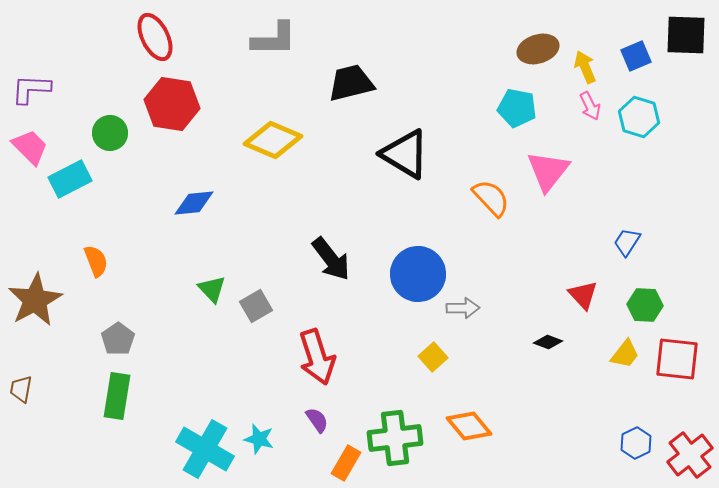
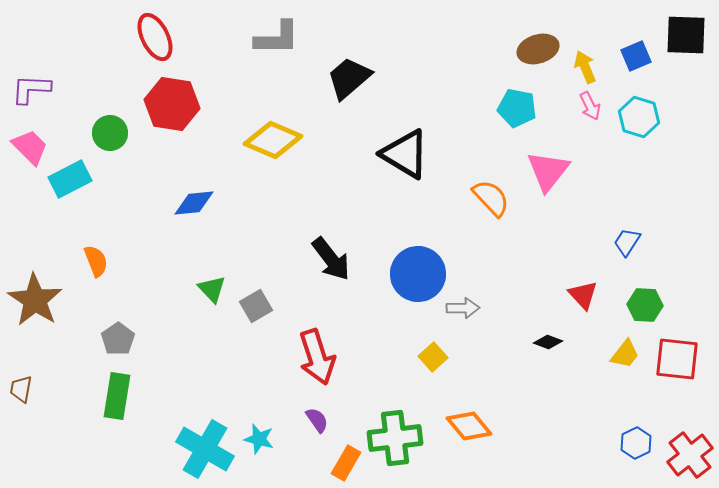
gray L-shape at (274, 39): moved 3 px right, 1 px up
black trapezoid at (351, 83): moved 2 px left, 5 px up; rotated 27 degrees counterclockwise
brown star at (35, 300): rotated 10 degrees counterclockwise
